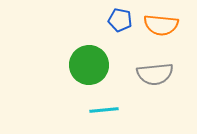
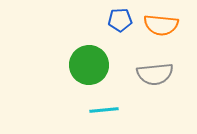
blue pentagon: rotated 15 degrees counterclockwise
